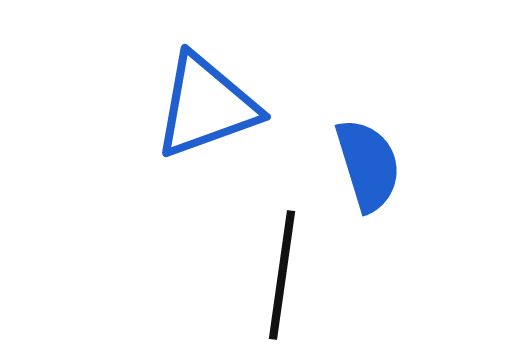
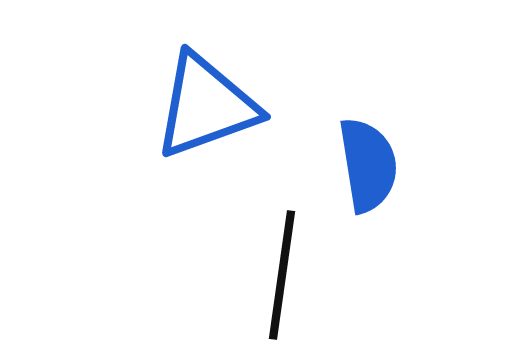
blue semicircle: rotated 8 degrees clockwise
